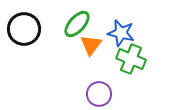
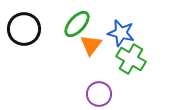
green cross: rotated 8 degrees clockwise
